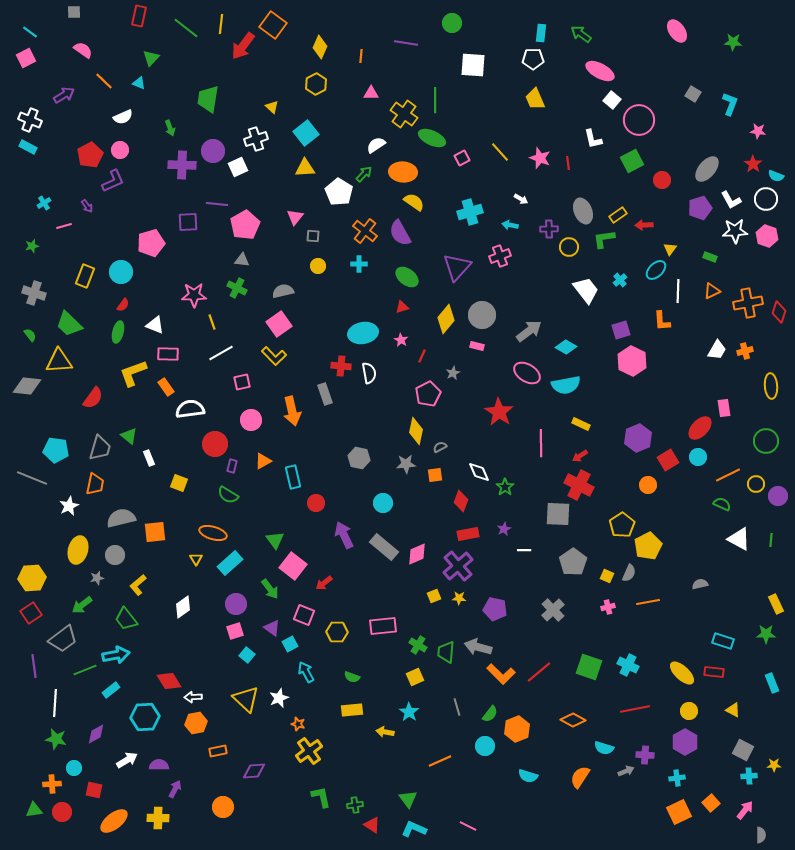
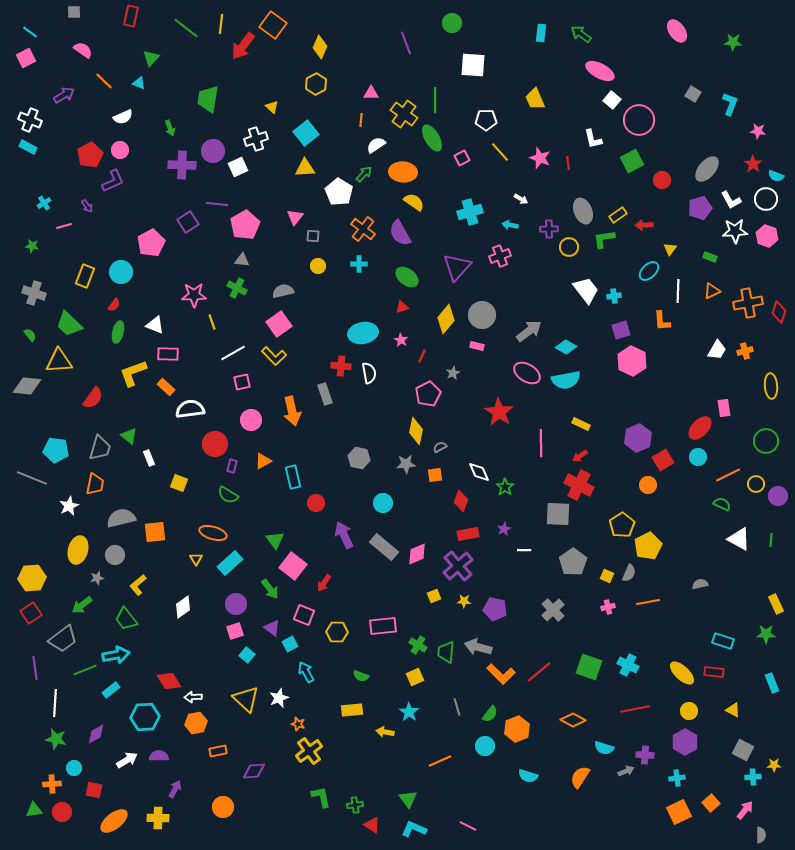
red rectangle at (139, 16): moved 8 px left
purple line at (406, 43): rotated 60 degrees clockwise
orange line at (361, 56): moved 64 px down
white pentagon at (533, 59): moved 47 px left, 61 px down
green ellipse at (432, 138): rotated 36 degrees clockwise
purple square at (188, 222): rotated 30 degrees counterclockwise
orange cross at (365, 231): moved 2 px left, 2 px up
pink pentagon at (151, 243): rotated 12 degrees counterclockwise
green star at (32, 246): rotated 24 degrees clockwise
cyan ellipse at (656, 270): moved 7 px left, 1 px down
cyan cross at (620, 280): moved 6 px left, 16 px down; rotated 32 degrees clockwise
red semicircle at (123, 305): moved 9 px left
white line at (221, 353): moved 12 px right
cyan semicircle at (566, 385): moved 5 px up
orange rectangle at (166, 387): rotated 12 degrees counterclockwise
red square at (668, 460): moved 5 px left
red arrow at (324, 583): rotated 18 degrees counterclockwise
yellow star at (459, 598): moved 5 px right, 3 px down
purple line at (34, 666): moved 1 px right, 2 px down
green semicircle at (352, 677): moved 9 px right, 1 px up
purple semicircle at (159, 765): moved 9 px up
cyan cross at (749, 776): moved 4 px right, 1 px down
